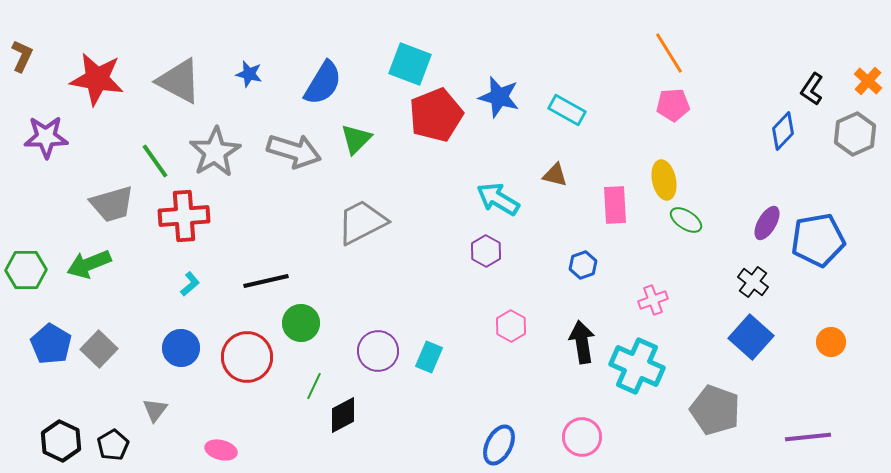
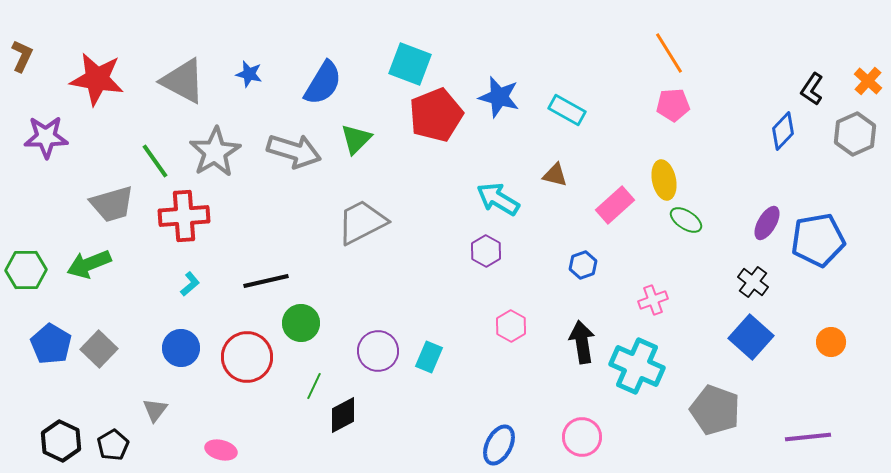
gray triangle at (179, 81): moved 4 px right
pink rectangle at (615, 205): rotated 51 degrees clockwise
